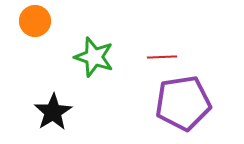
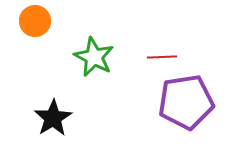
green star: rotated 9 degrees clockwise
purple pentagon: moved 3 px right, 1 px up
black star: moved 6 px down
